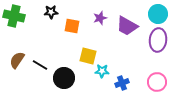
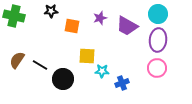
black star: moved 1 px up
yellow square: moved 1 px left; rotated 12 degrees counterclockwise
black circle: moved 1 px left, 1 px down
pink circle: moved 14 px up
